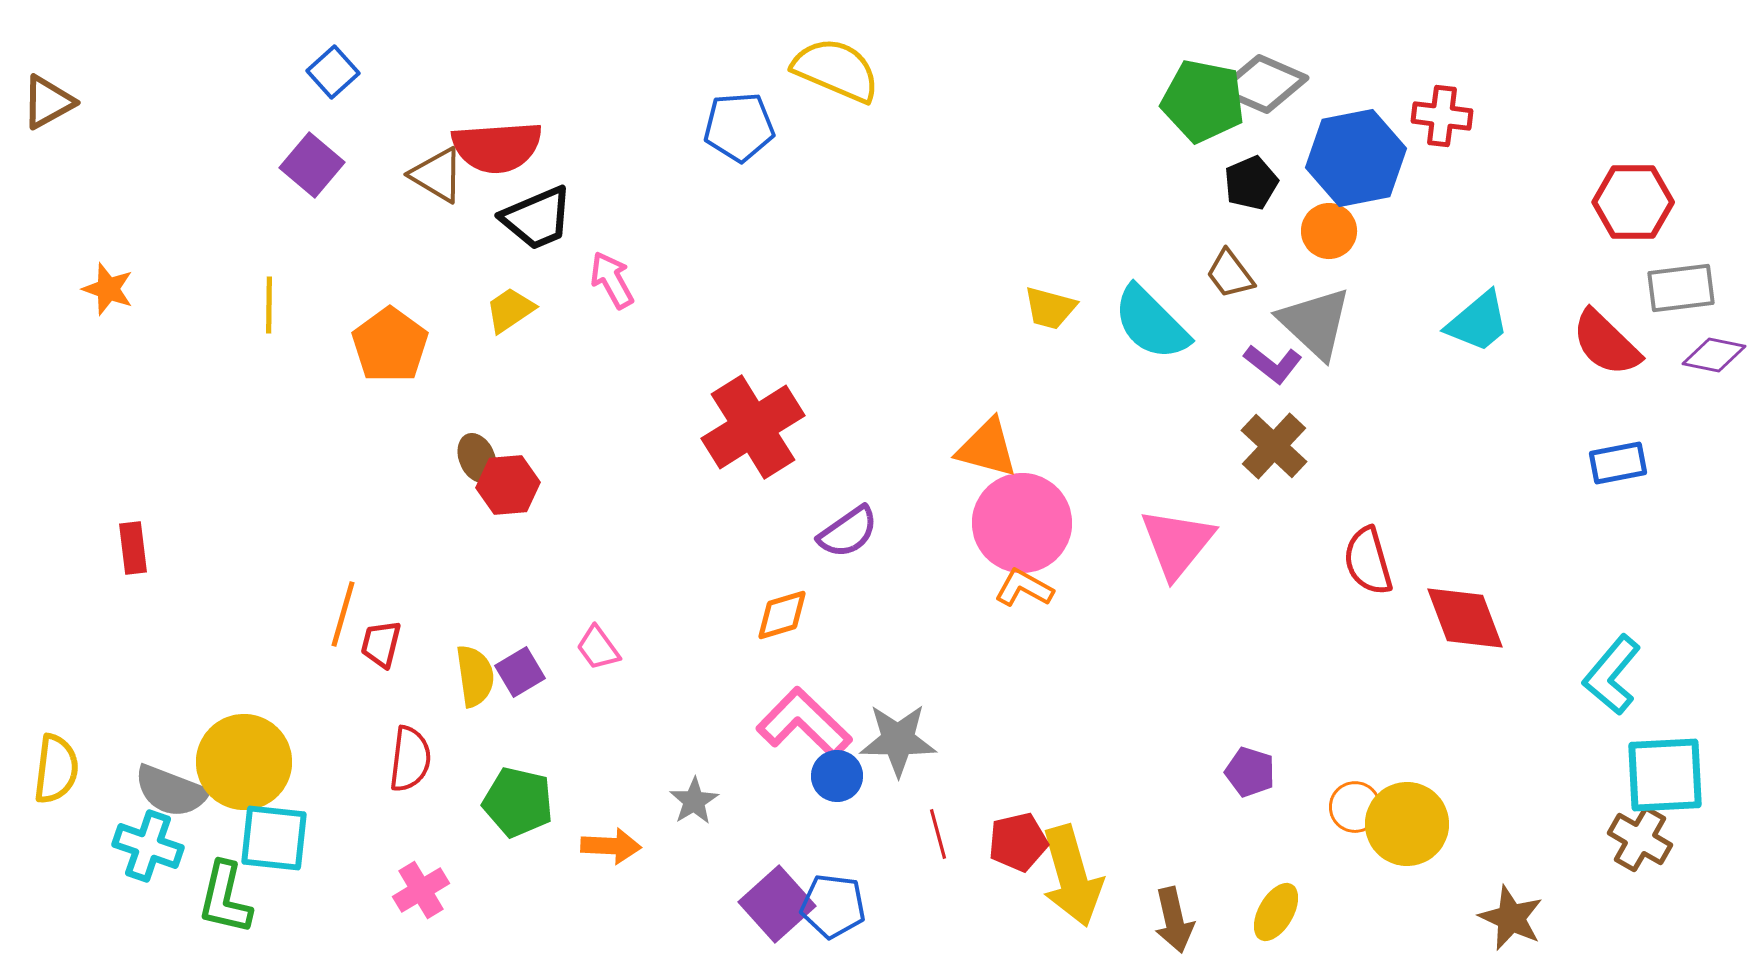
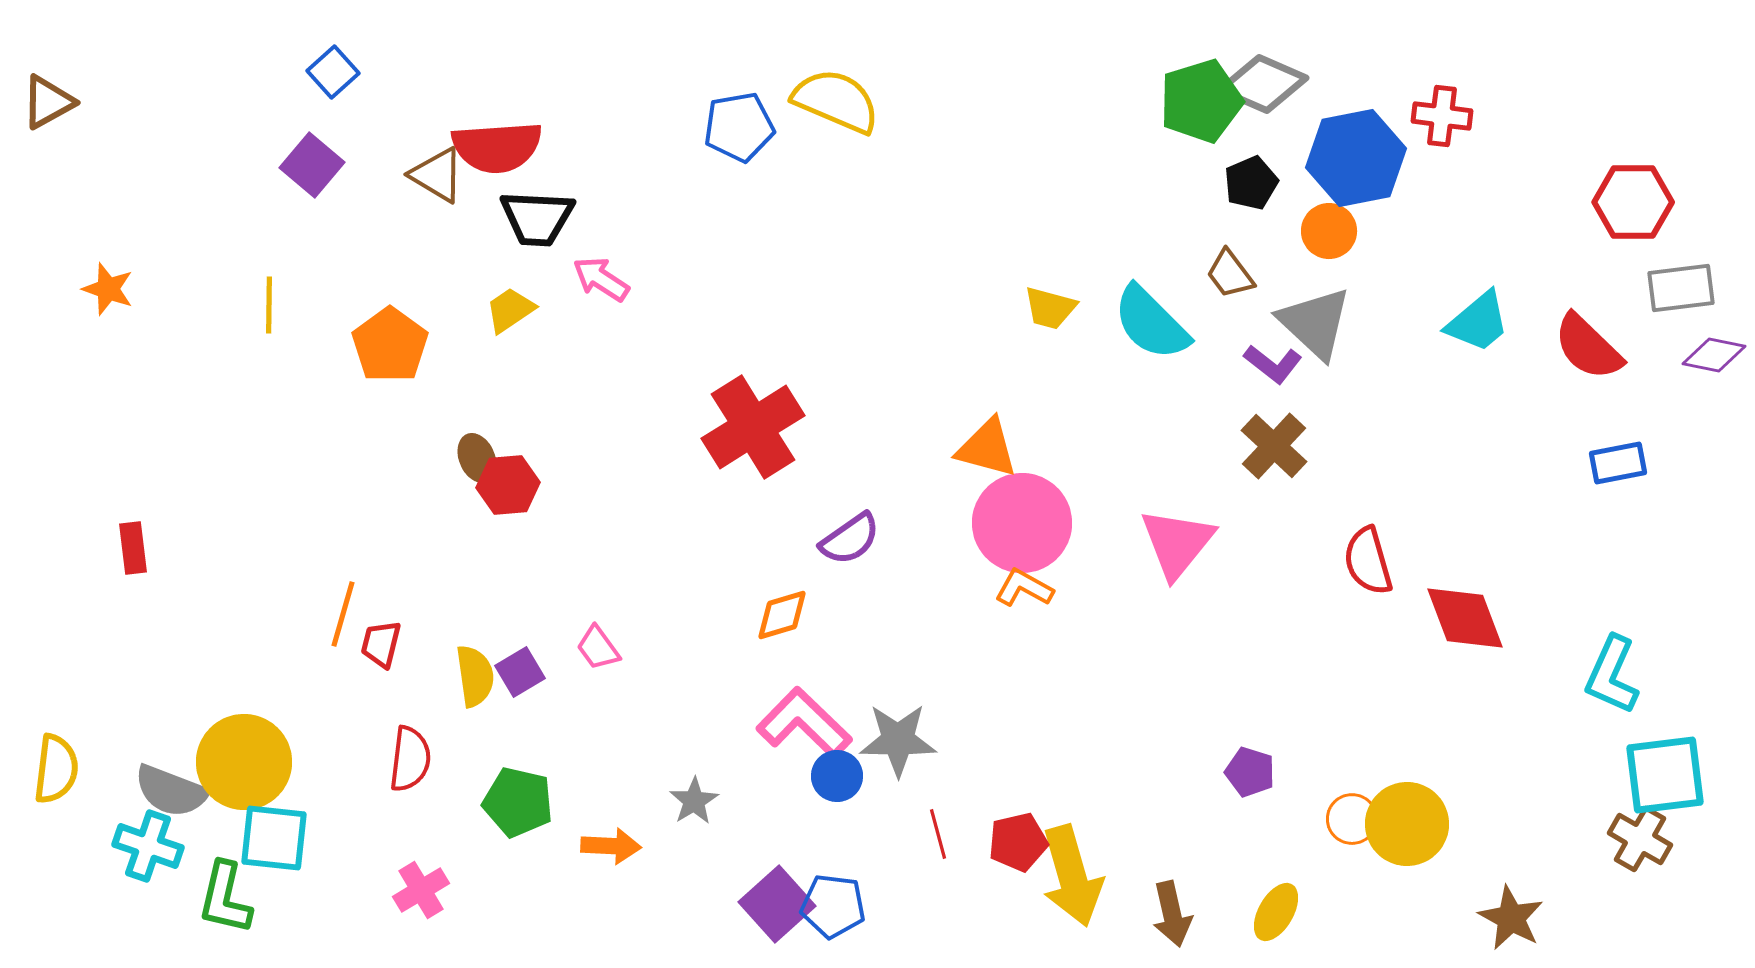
yellow semicircle at (836, 70): moved 31 px down
green pentagon at (1203, 101): moved 2 px left; rotated 28 degrees counterclockwise
blue pentagon at (739, 127): rotated 6 degrees counterclockwise
black trapezoid at (537, 218): rotated 26 degrees clockwise
pink arrow at (612, 280): moved 11 px left, 1 px up; rotated 28 degrees counterclockwise
red semicircle at (1606, 343): moved 18 px left, 4 px down
purple semicircle at (848, 532): moved 2 px right, 7 px down
cyan L-shape at (1612, 675): rotated 16 degrees counterclockwise
cyan square at (1665, 775): rotated 4 degrees counterclockwise
orange circle at (1355, 807): moved 3 px left, 12 px down
brown star at (1511, 918): rotated 4 degrees clockwise
brown arrow at (1174, 920): moved 2 px left, 6 px up
